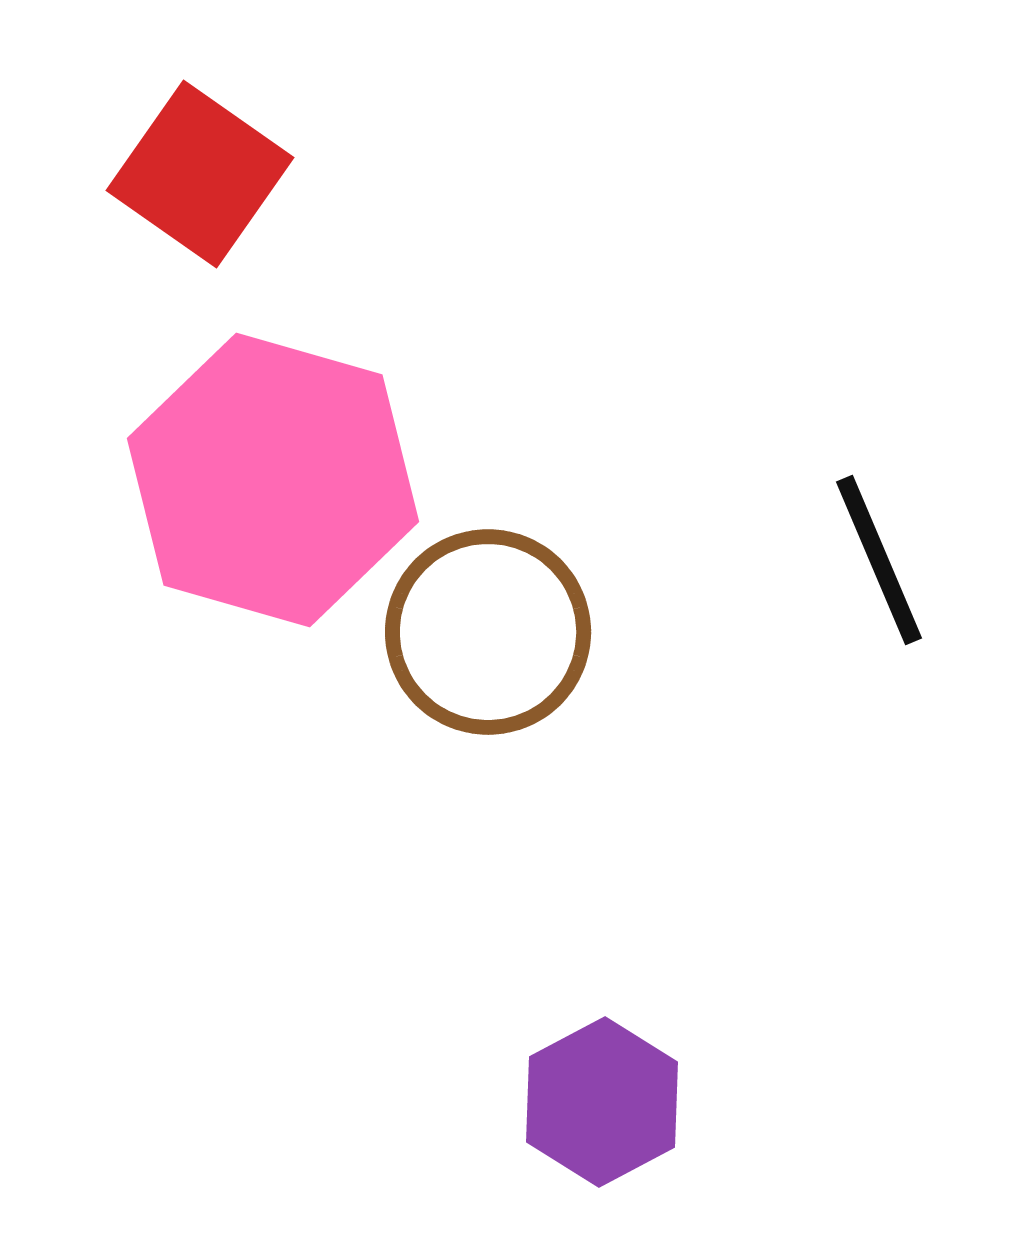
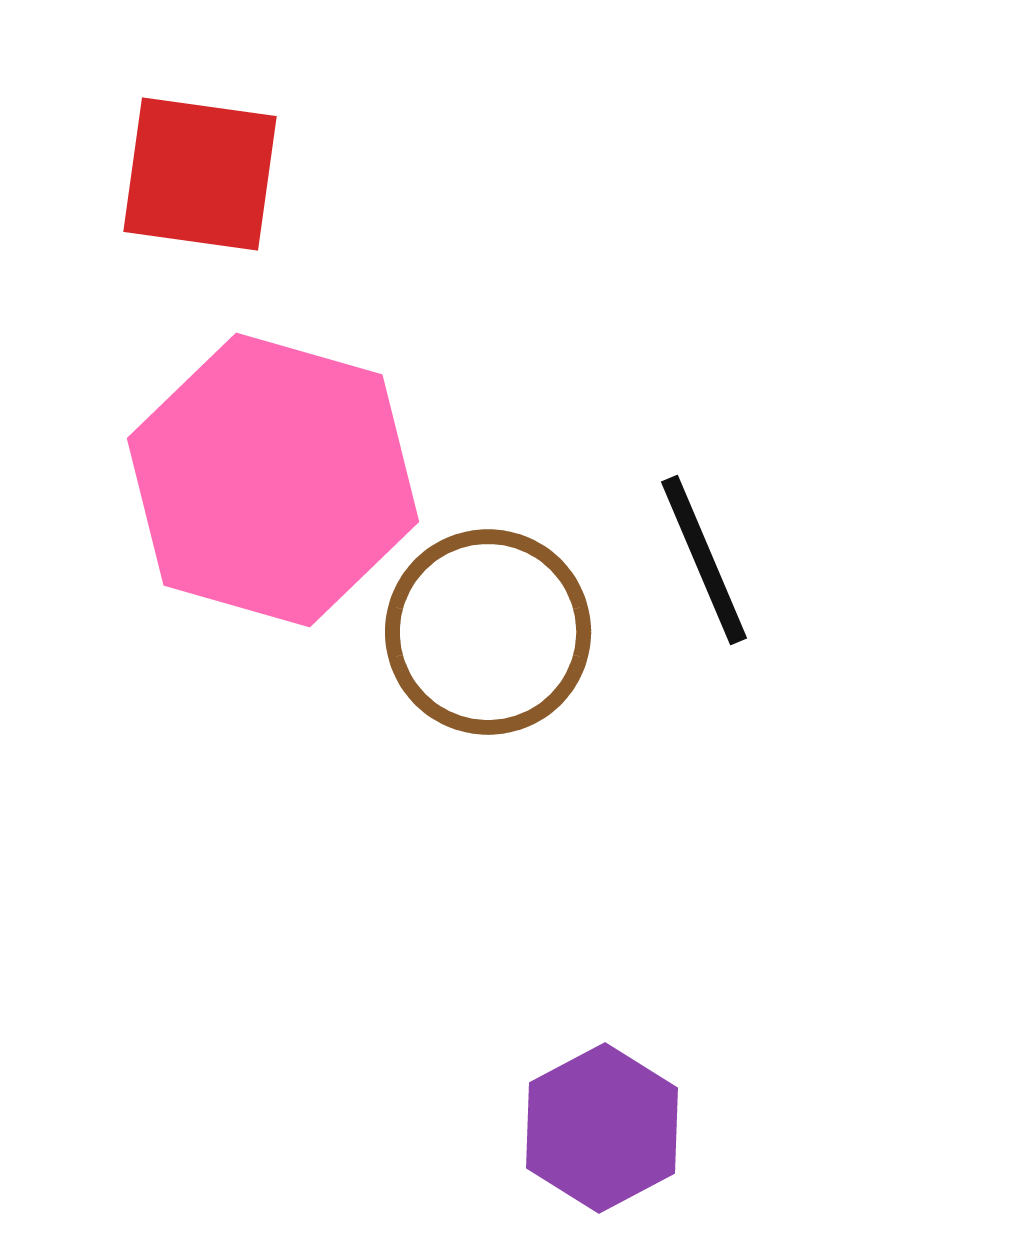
red square: rotated 27 degrees counterclockwise
black line: moved 175 px left
purple hexagon: moved 26 px down
